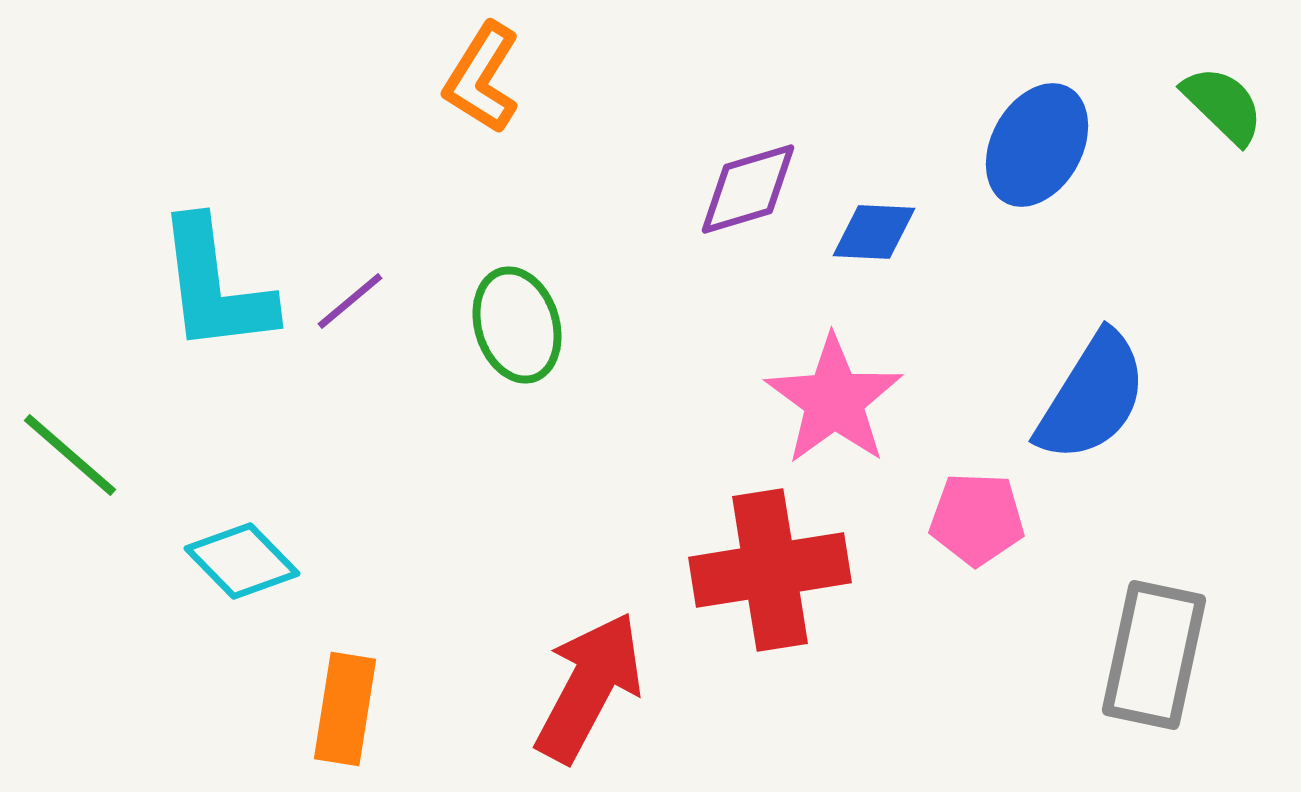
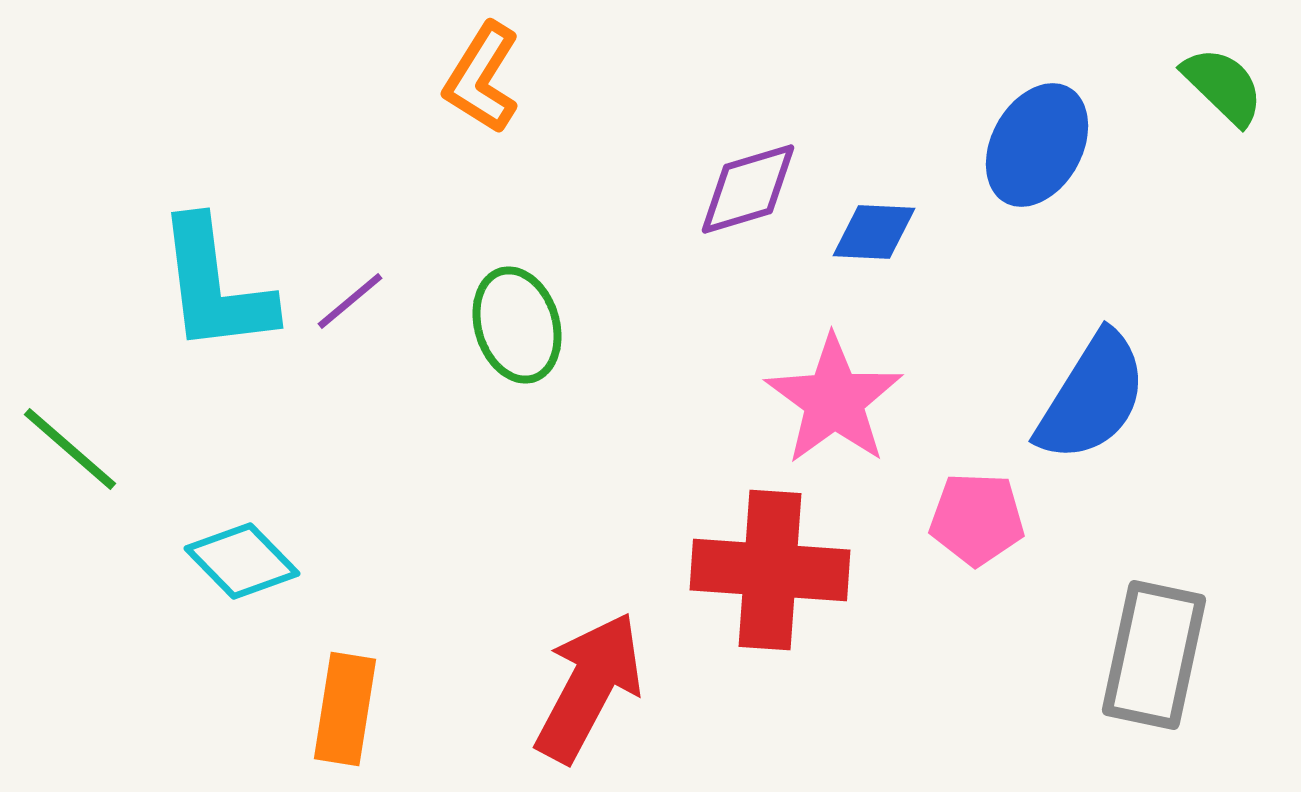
green semicircle: moved 19 px up
green line: moved 6 px up
red cross: rotated 13 degrees clockwise
